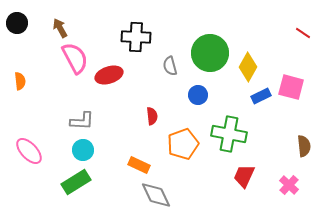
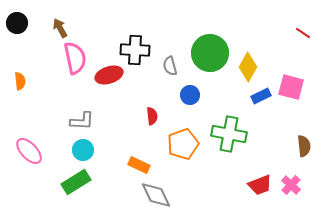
black cross: moved 1 px left, 13 px down
pink semicircle: rotated 16 degrees clockwise
blue circle: moved 8 px left
red trapezoid: moved 16 px right, 9 px down; rotated 135 degrees counterclockwise
pink cross: moved 2 px right
